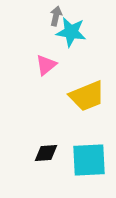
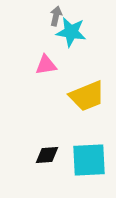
pink triangle: rotated 30 degrees clockwise
black diamond: moved 1 px right, 2 px down
